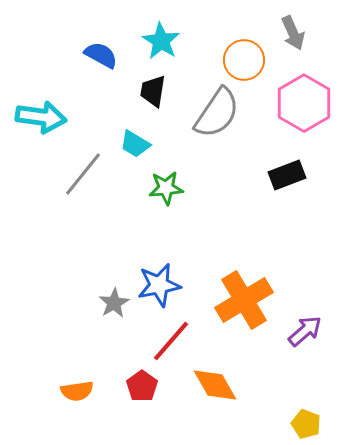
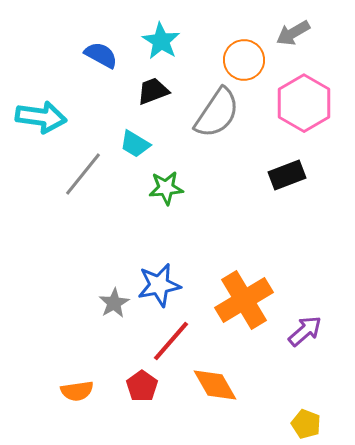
gray arrow: rotated 84 degrees clockwise
black trapezoid: rotated 60 degrees clockwise
